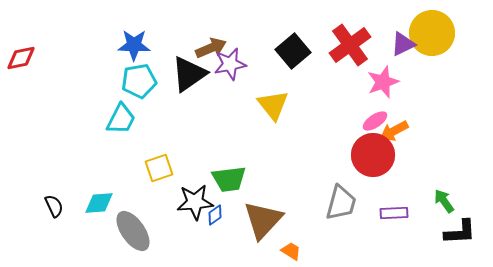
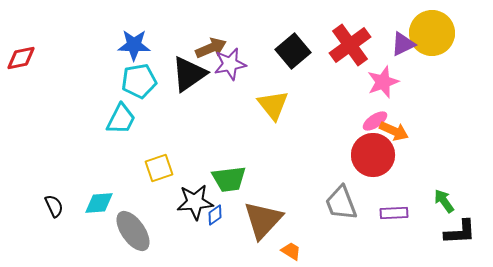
orange arrow: rotated 128 degrees counterclockwise
gray trapezoid: rotated 144 degrees clockwise
